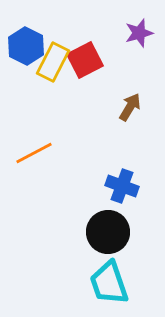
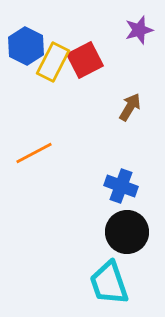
purple star: moved 3 px up
blue cross: moved 1 px left
black circle: moved 19 px right
